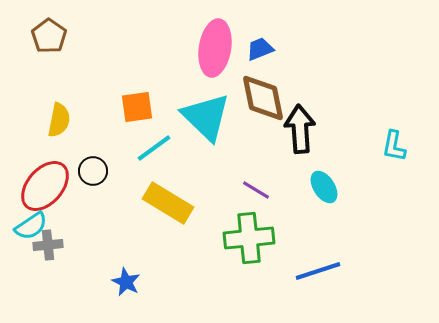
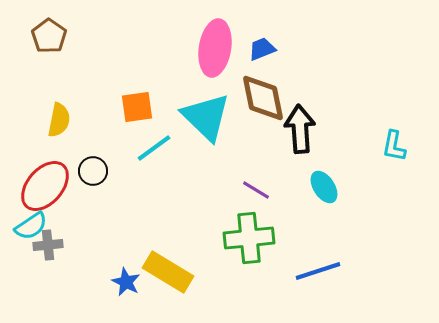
blue trapezoid: moved 2 px right
yellow rectangle: moved 69 px down
